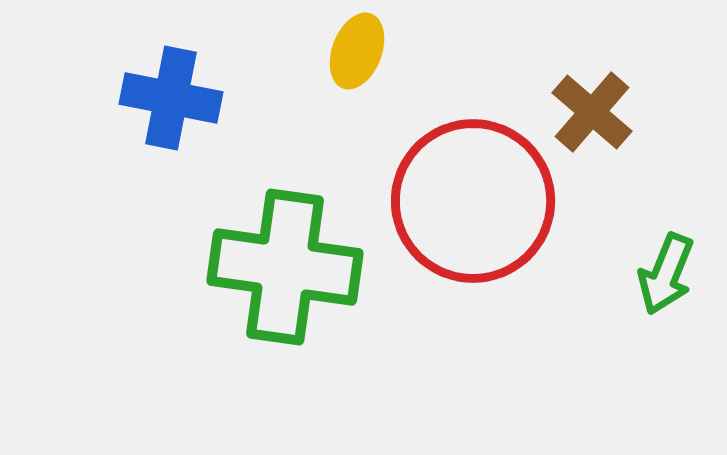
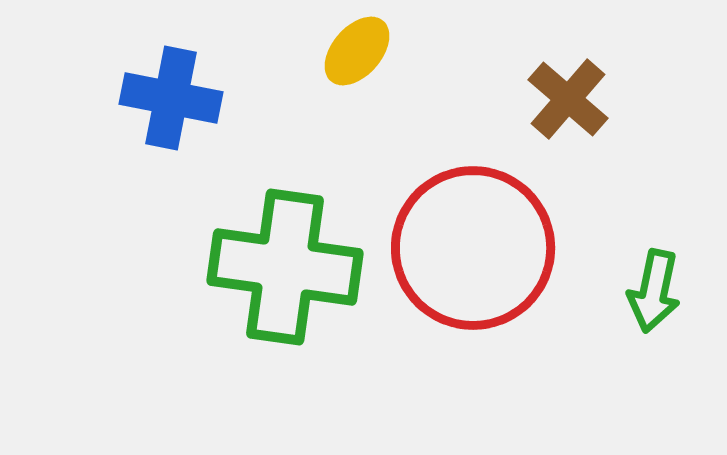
yellow ellipse: rotated 20 degrees clockwise
brown cross: moved 24 px left, 13 px up
red circle: moved 47 px down
green arrow: moved 12 px left, 17 px down; rotated 10 degrees counterclockwise
